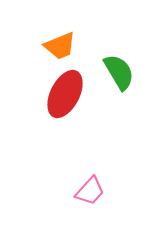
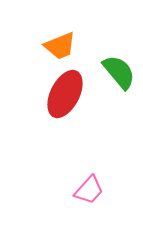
green semicircle: rotated 9 degrees counterclockwise
pink trapezoid: moved 1 px left, 1 px up
